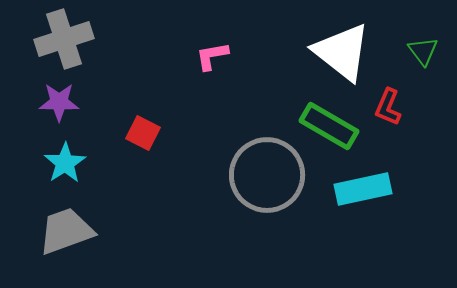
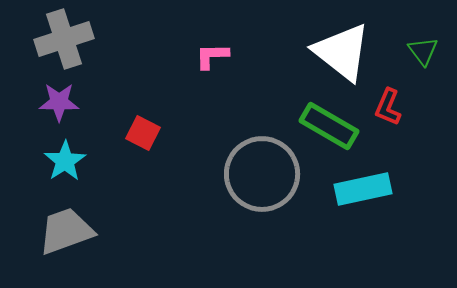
pink L-shape: rotated 9 degrees clockwise
cyan star: moved 2 px up
gray circle: moved 5 px left, 1 px up
